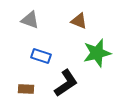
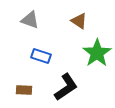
brown triangle: rotated 12 degrees clockwise
green star: rotated 20 degrees counterclockwise
black L-shape: moved 4 px down
brown rectangle: moved 2 px left, 1 px down
